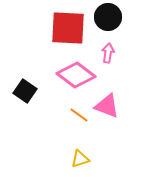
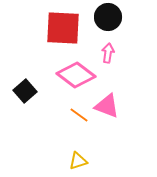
red square: moved 5 px left
black square: rotated 15 degrees clockwise
yellow triangle: moved 2 px left, 2 px down
